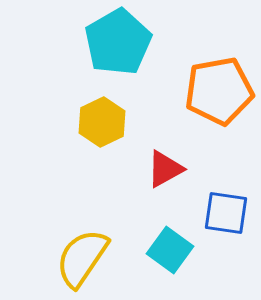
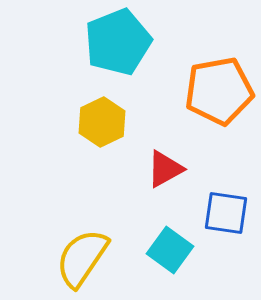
cyan pentagon: rotated 8 degrees clockwise
